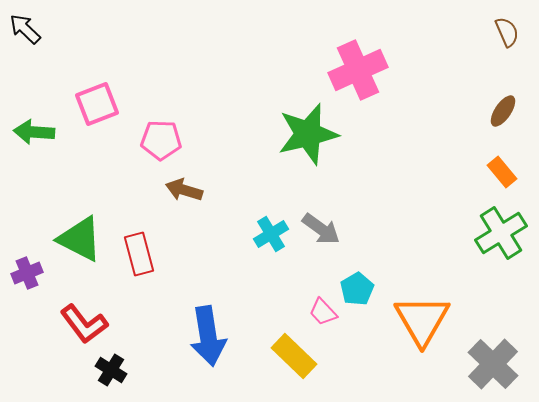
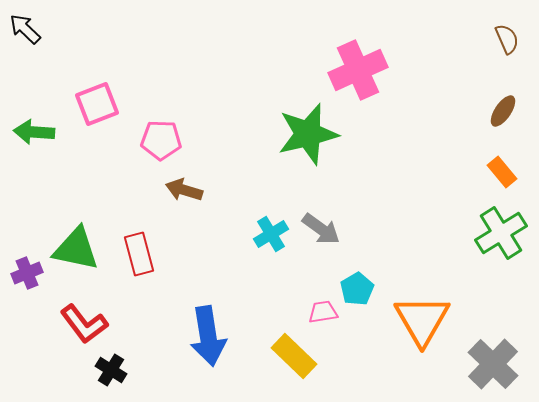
brown semicircle: moved 7 px down
green triangle: moved 4 px left, 10 px down; rotated 15 degrees counterclockwise
pink trapezoid: rotated 124 degrees clockwise
